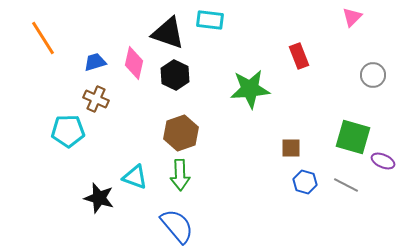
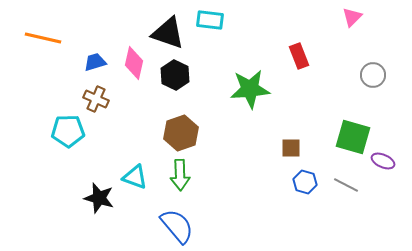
orange line: rotated 45 degrees counterclockwise
